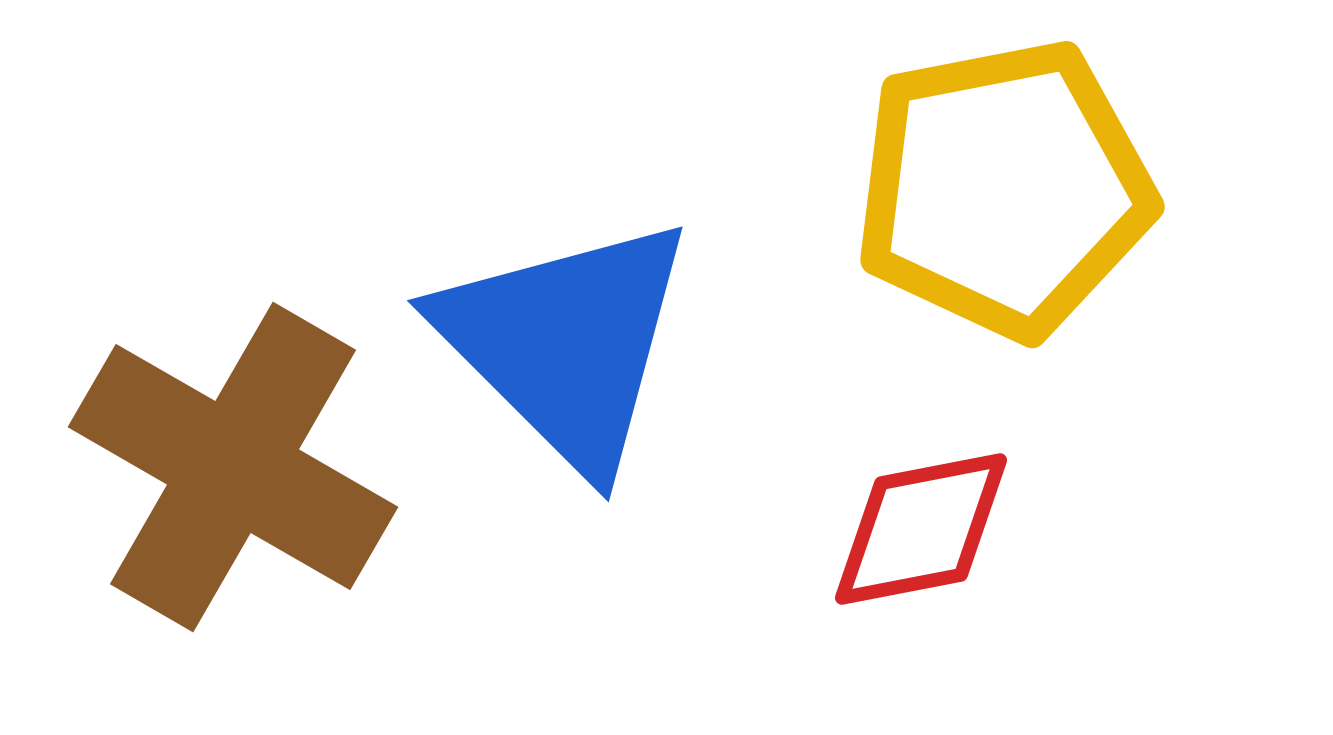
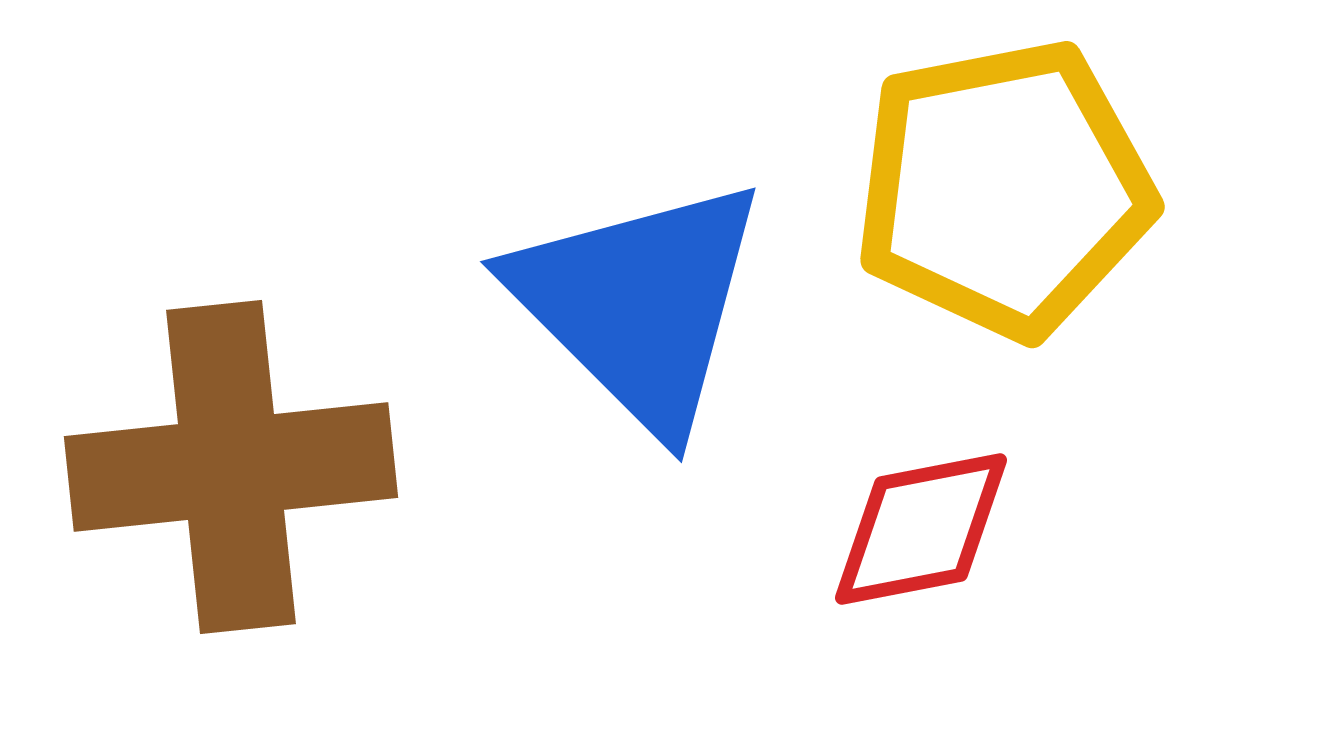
blue triangle: moved 73 px right, 39 px up
brown cross: moved 2 px left; rotated 36 degrees counterclockwise
